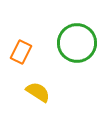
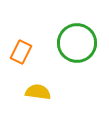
yellow semicircle: rotated 25 degrees counterclockwise
